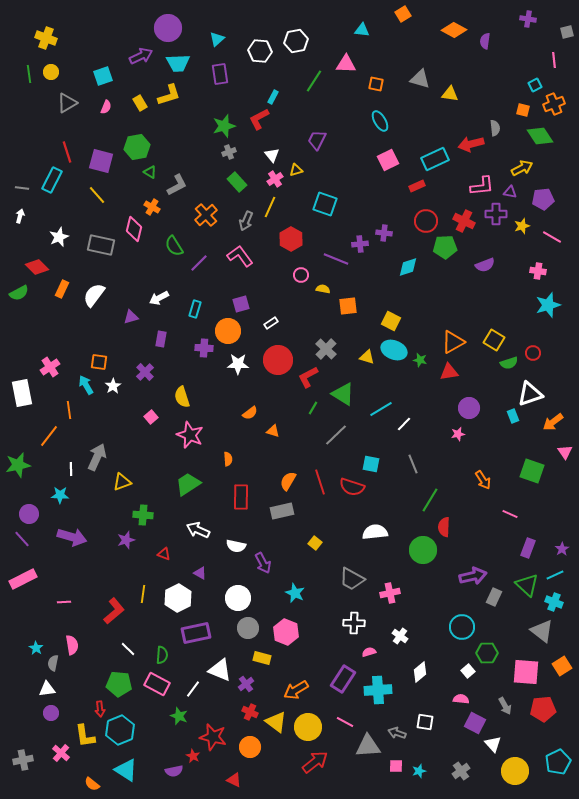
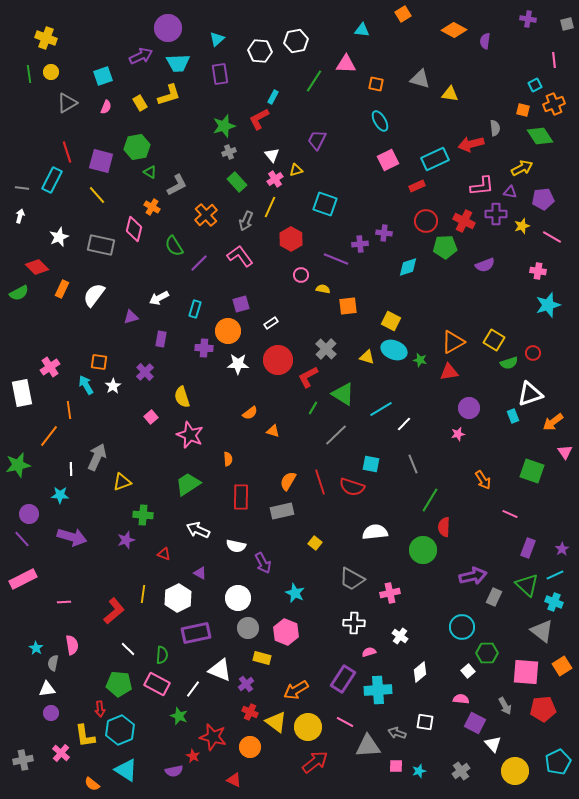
gray square at (567, 32): moved 8 px up
